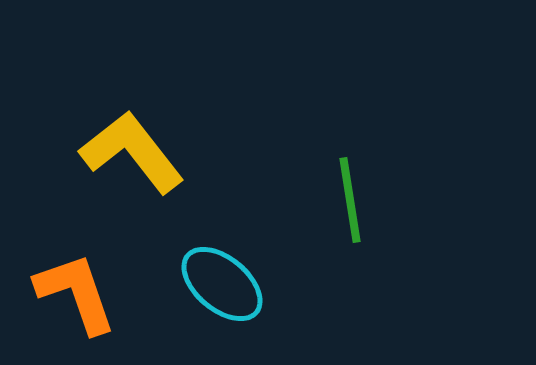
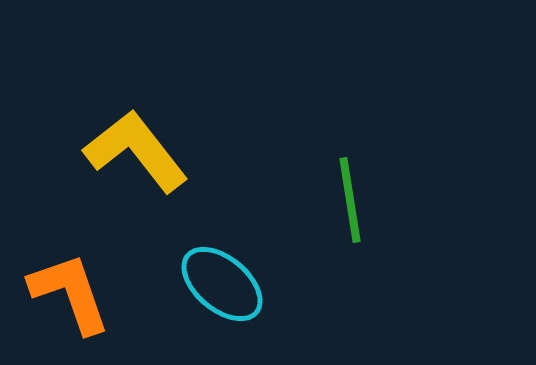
yellow L-shape: moved 4 px right, 1 px up
orange L-shape: moved 6 px left
